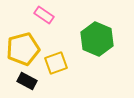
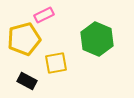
pink rectangle: rotated 60 degrees counterclockwise
yellow pentagon: moved 1 px right, 10 px up
yellow square: rotated 10 degrees clockwise
